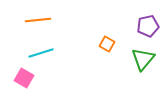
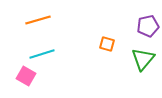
orange line: rotated 10 degrees counterclockwise
orange square: rotated 14 degrees counterclockwise
cyan line: moved 1 px right, 1 px down
pink square: moved 2 px right, 2 px up
